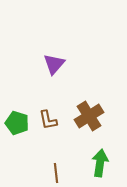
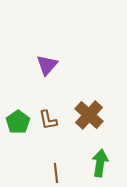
purple triangle: moved 7 px left, 1 px down
brown cross: moved 1 px up; rotated 16 degrees counterclockwise
green pentagon: moved 1 px right, 1 px up; rotated 20 degrees clockwise
